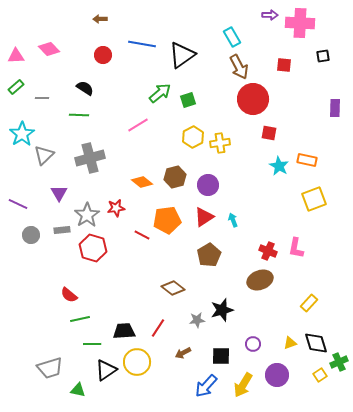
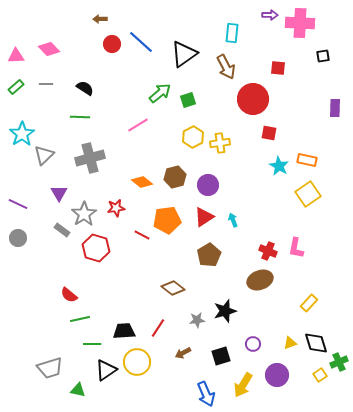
cyan rectangle at (232, 37): moved 4 px up; rotated 36 degrees clockwise
blue line at (142, 44): moved 1 px left, 2 px up; rotated 32 degrees clockwise
red circle at (103, 55): moved 9 px right, 11 px up
black triangle at (182, 55): moved 2 px right, 1 px up
red square at (284, 65): moved 6 px left, 3 px down
brown arrow at (239, 67): moved 13 px left
gray line at (42, 98): moved 4 px right, 14 px up
green line at (79, 115): moved 1 px right, 2 px down
yellow square at (314, 199): moved 6 px left, 5 px up; rotated 15 degrees counterclockwise
gray star at (87, 215): moved 3 px left, 1 px up
gray rectangle at (62, 230): rotated 42 degrees clockwise
gray circle at (31, 235): moved 13 px left, 3 px down
red hexagon at (93, 248): moved 3 px right
black star at (222, 310): moved 3 px right, 1 px down
black square at (221, 356): rotated 18 degrees counterclockwise
blue arrow at (206, 386): moved 8 px down; rotated 65 degrees counterclockwise
